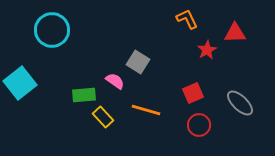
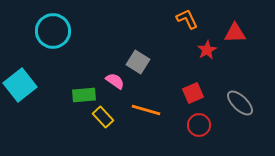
cyan circle: moved 1 px right, 1 px down
cyan square: moved 2 px down
